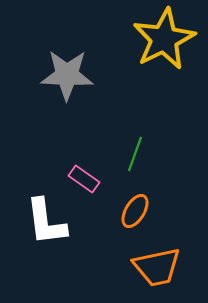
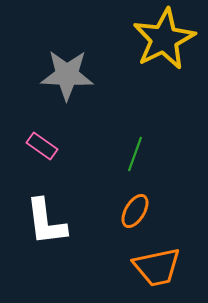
pink rectangle: moved 42 px left, 33 px up
